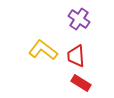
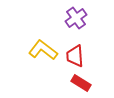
purple cross: moved 3 px left, 1 px up; rotated 20 degrees clockwise
red trapezoid: moved 1 px left
